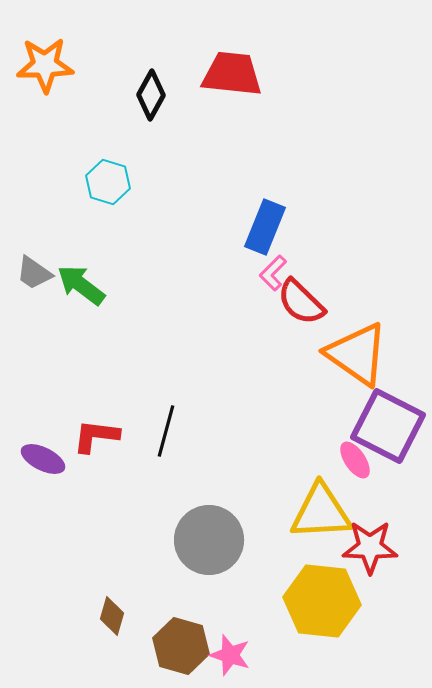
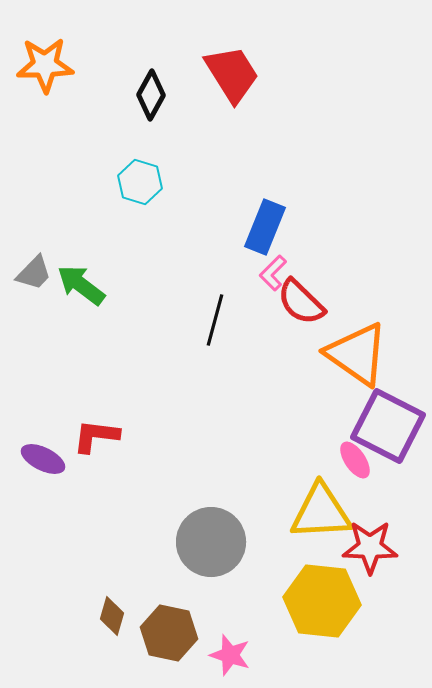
red trapezoid: rotated 52 degrees clockwise
cyan hexagon: moved 32 px right
gray trapezoid: rotated 81 degrees counterclockwise
black line: moved 49 px right, 111 px up
gray circle: moved 2 px right, 2 px down
brown hexagon: moved 12 px left, 13 px up; rotated 4 degrees counterclockwise
